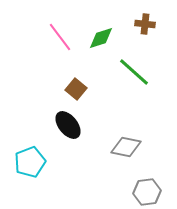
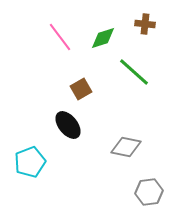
green diamond: moved 2 px right
brown square: moved 5 px right; rotated 20 degrees clockwise
gray hexagon: moved 2 px right
